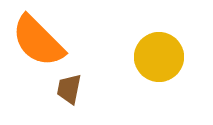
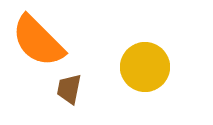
yellow circle: moved 14 px left, 10 px down
